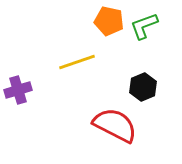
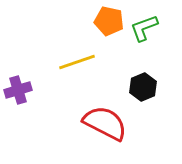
green L-shape: moved 2 px down
red semicircle: moved 10 px left, 2 px up
